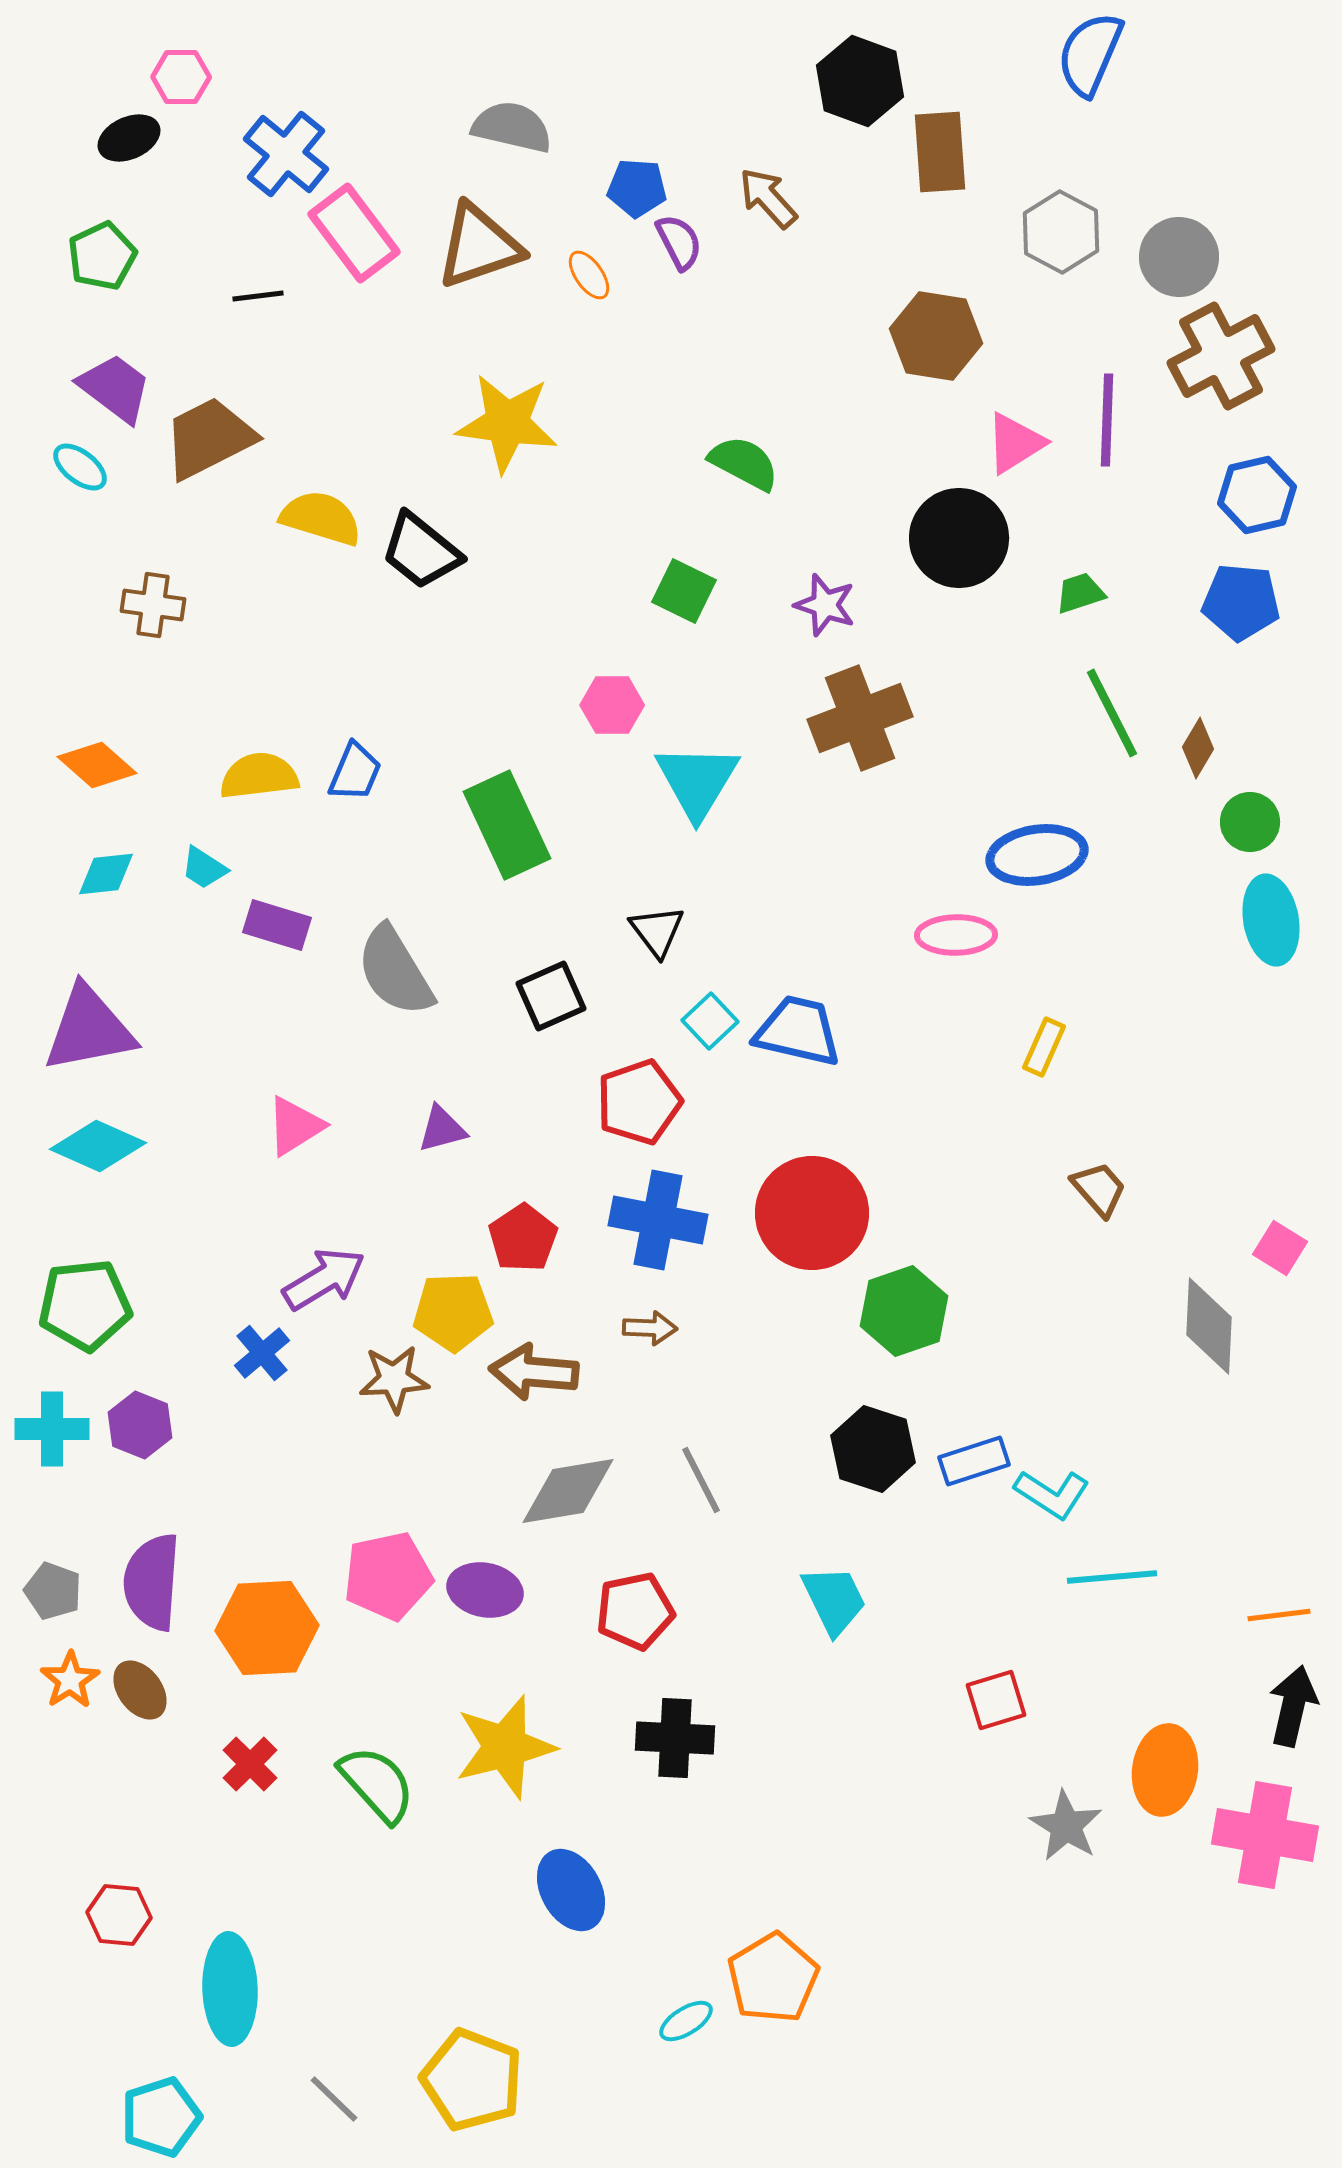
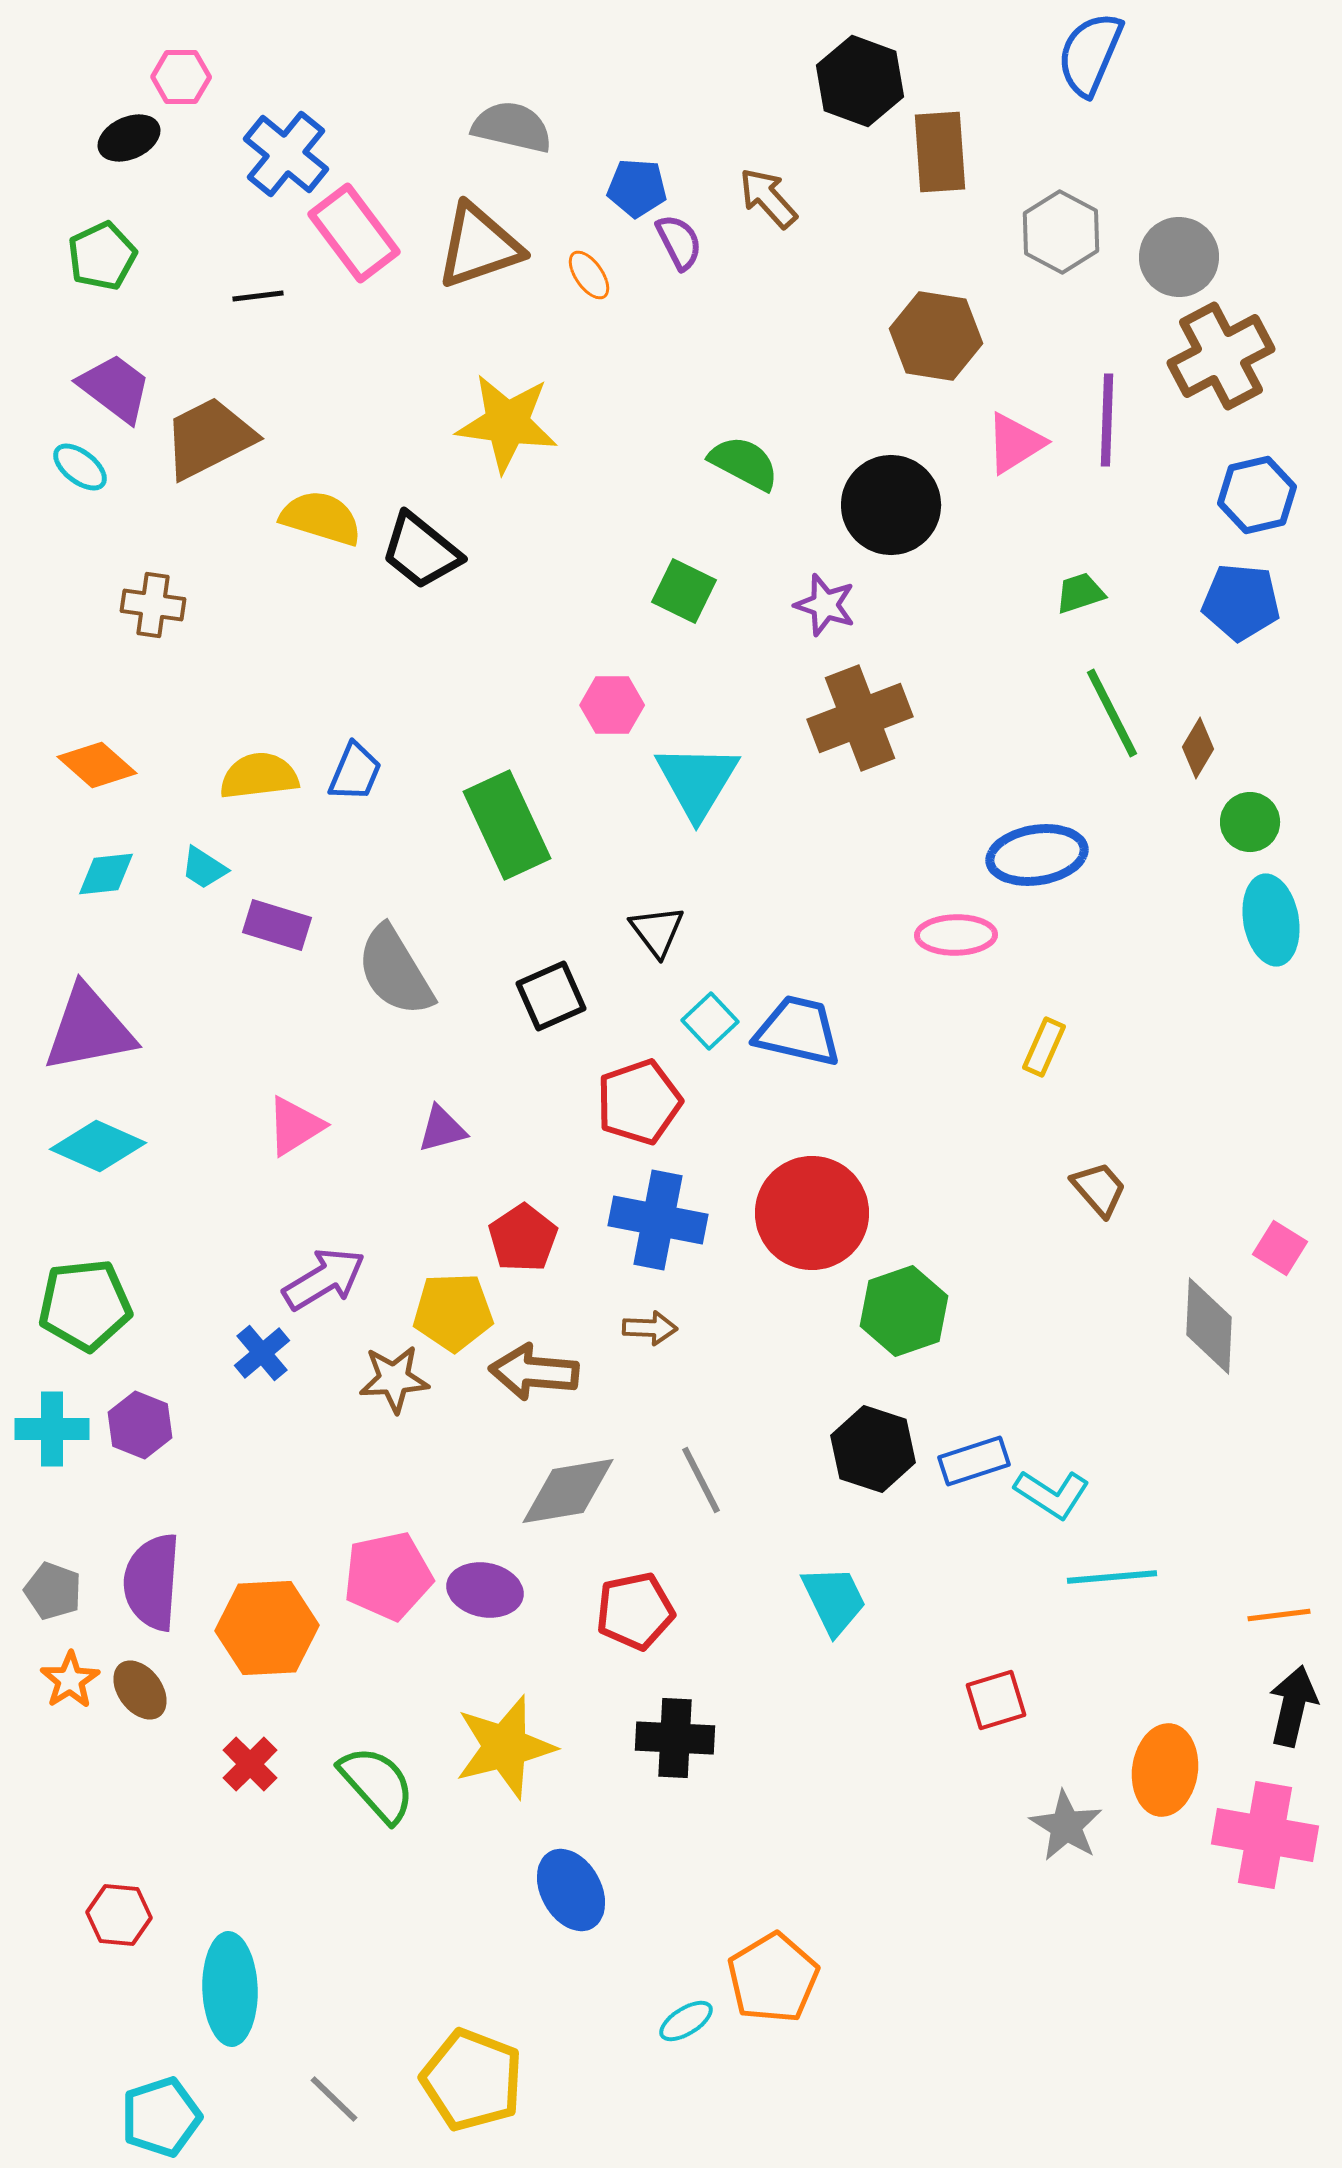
black circle at (959, 538): moved 68 px left, 33 px up
